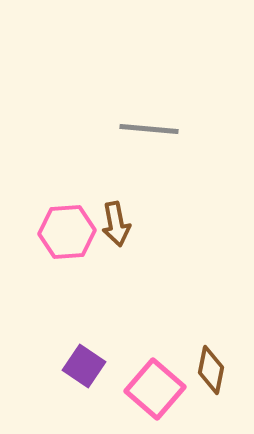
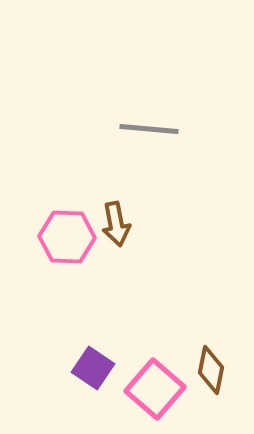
pink hexagon: moved 5 px down; rotated 6 degrees clockwise
purple square: moved 9 px right, 2 px down
